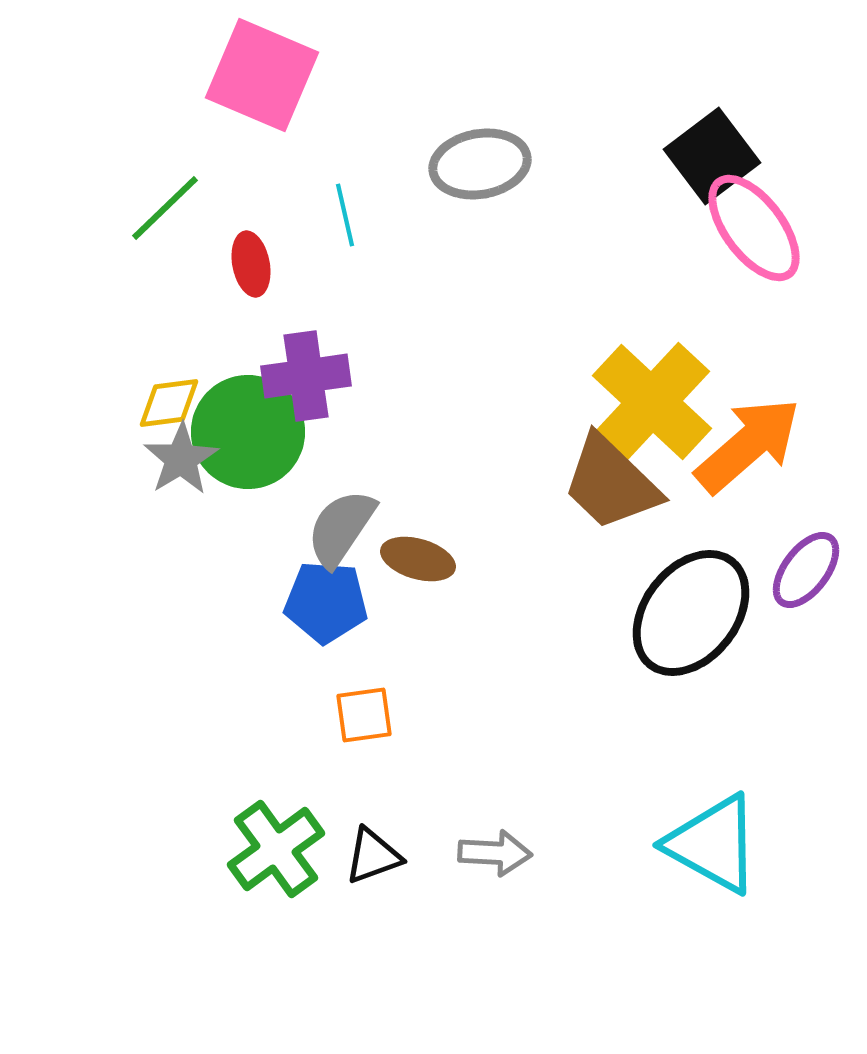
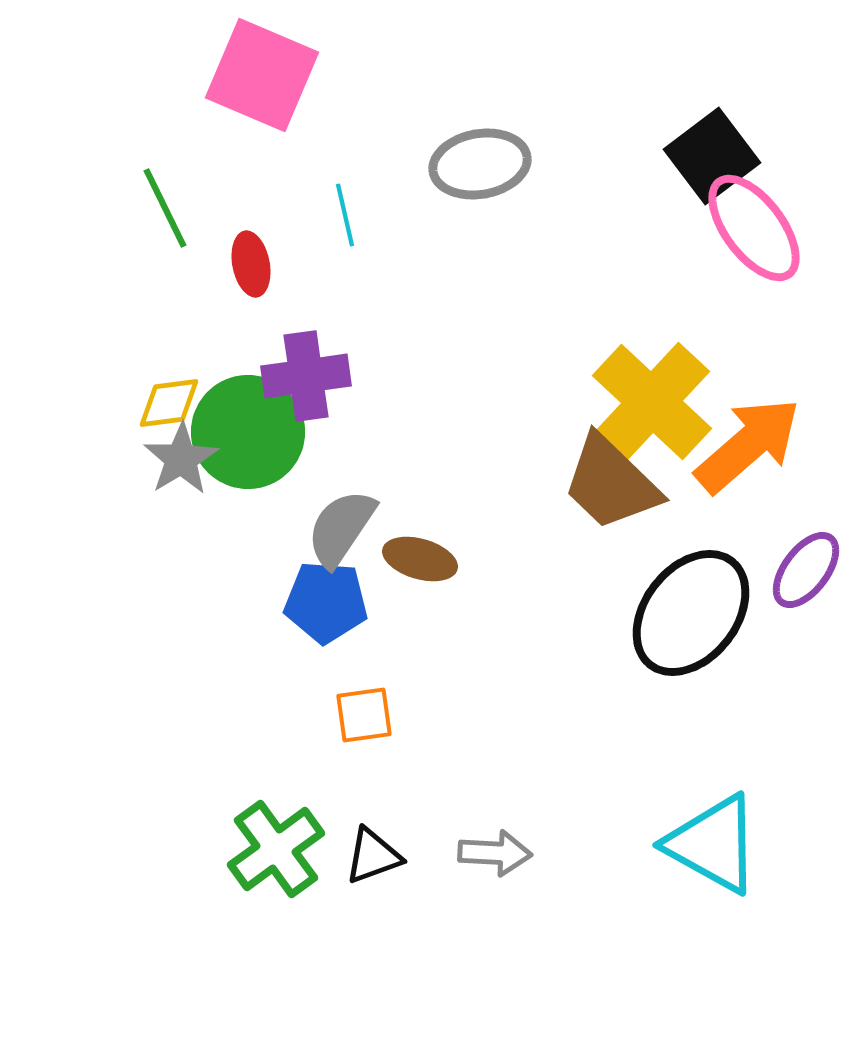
green line: rotated 72 degrees counterclockwise
brown ellipse: moved 2 px right
